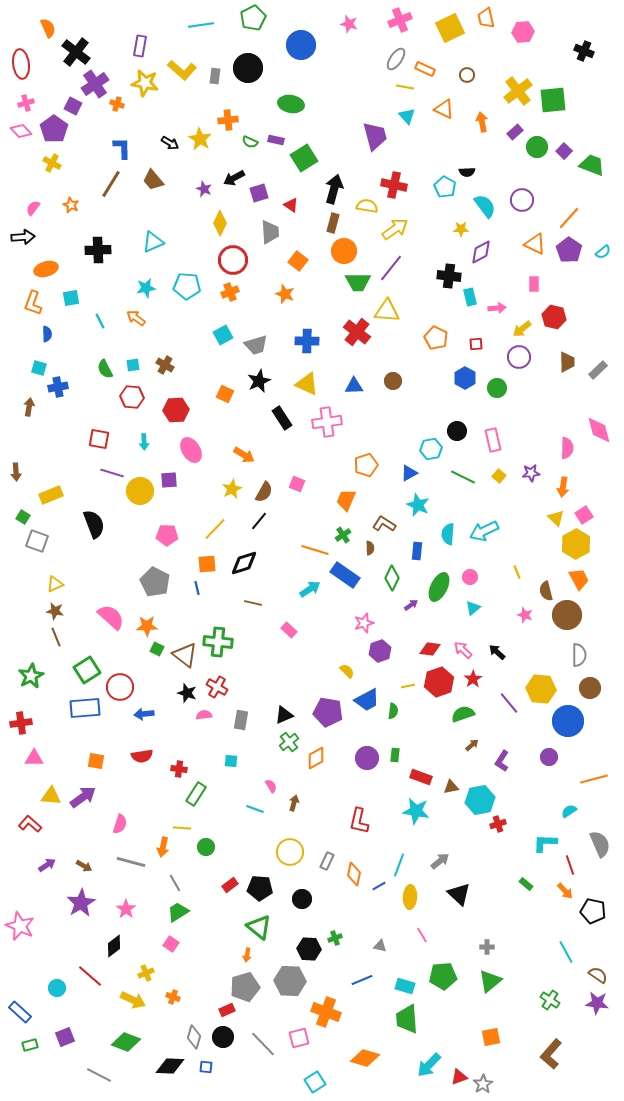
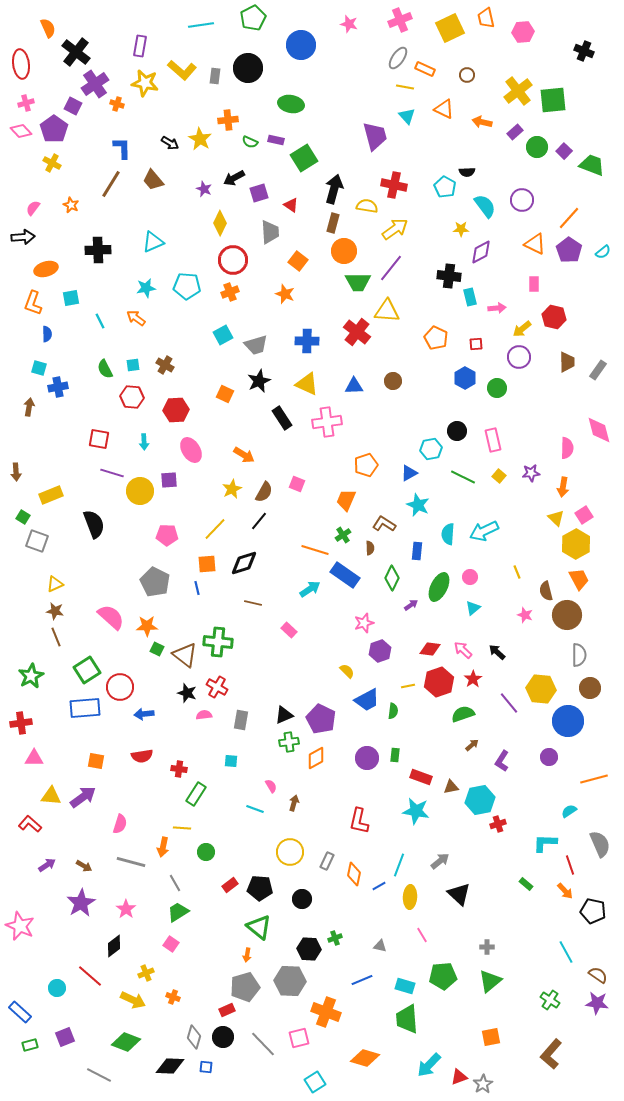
gray ellipse at (396, 59): moved 2 px right, 1 px up
orange arrow at (482, 122): rotated 66 degrees counterclockwise
gray rectangle at (598, 370): rotated 12 degrees counterclockwise
purple pentagon at (328, 712): moved 7 px left, 7 px down; rotated 16 degrees clockwise
green cross at (289, 742): rotated 30 degrees clockwise
green circle at (206, 847): moved 5 px down
